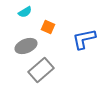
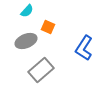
cyan semicircle: moved 2 px right, 1 px up; rotated 16 degrees counterclockwise
blue L-shape: moved 9 px down; rotated 45 degrees counterclockwise
gray ellipse: moved 5 px up
